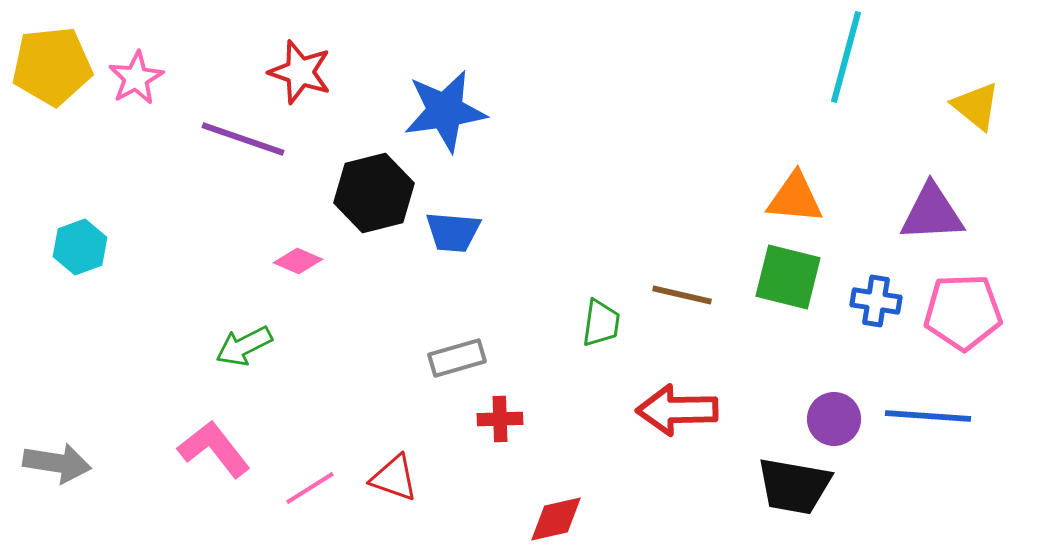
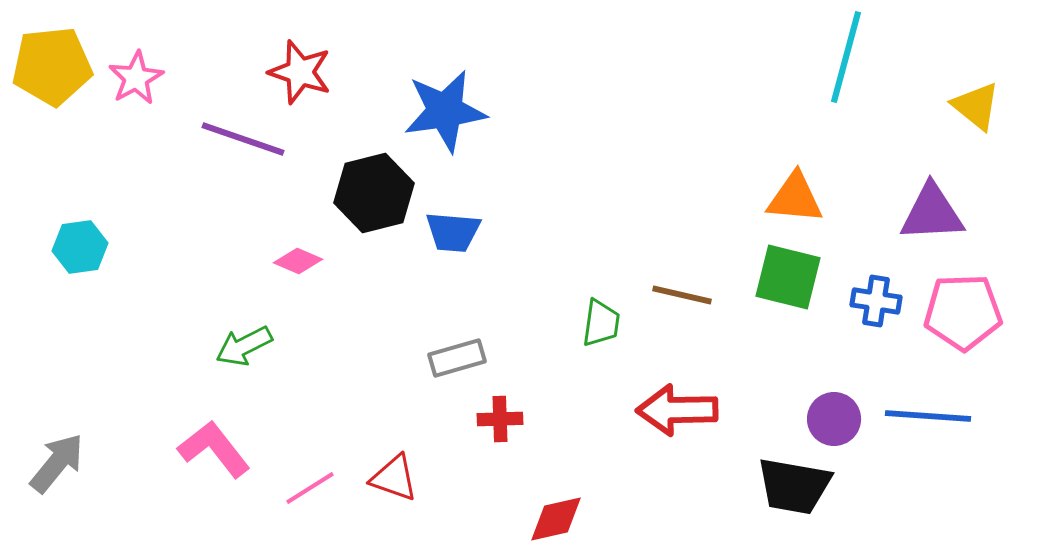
cyan hexagon: rotated 12 degrees clockwise
gray arrow: rotated 60 degrees counterclockwise
